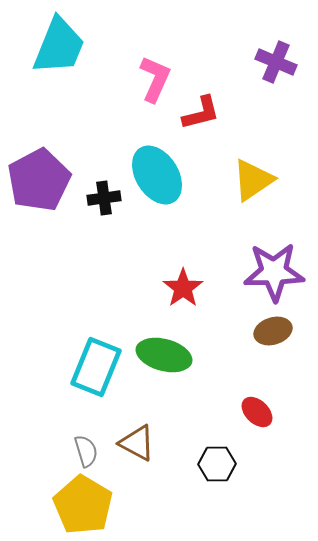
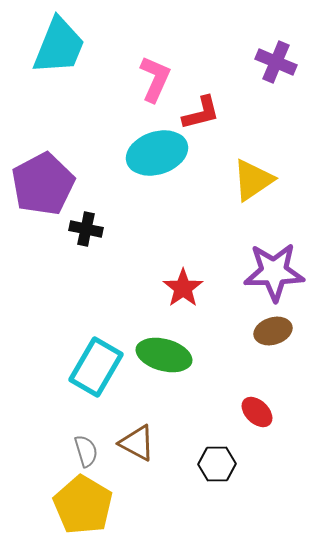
cyan ellipse: moved 22 px up; rotated 76 degrees counterclockwise
purple pentagon: moved 4 px right, 4 px down
black cross: moved 18 px left, 31 px down; rotated 20 degrees clockwise
cyan rectangle: rotated 8 degrees clockwise
